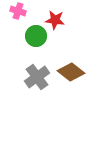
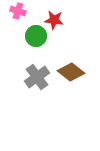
red star: moved 1 px left
